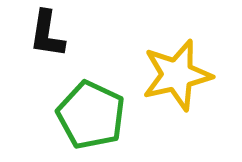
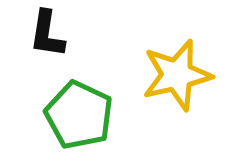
green pentagon: moved 12 px left
